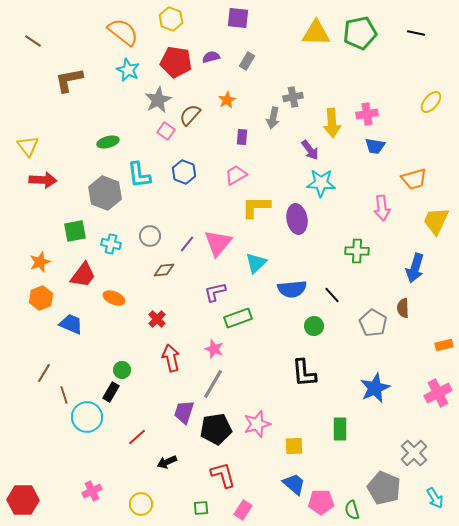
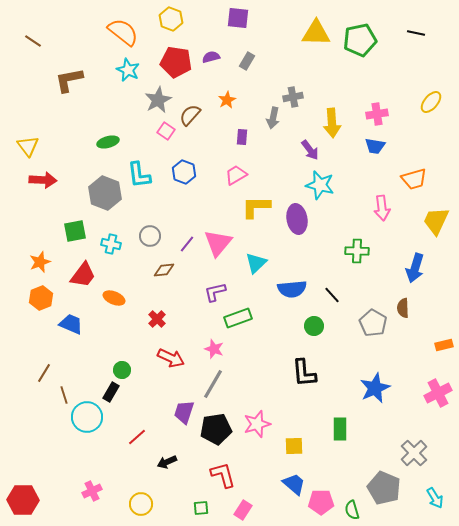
green pentagon at (360, 33): moved 7 px down
pink cross at (367, 114): moved 10 px right
cyan star at (321, 183): moved 1 px left, 2 px down; rotated 12 degrees clockwise
red arrow at (171, 358): rotated 128 degrees clockwise
